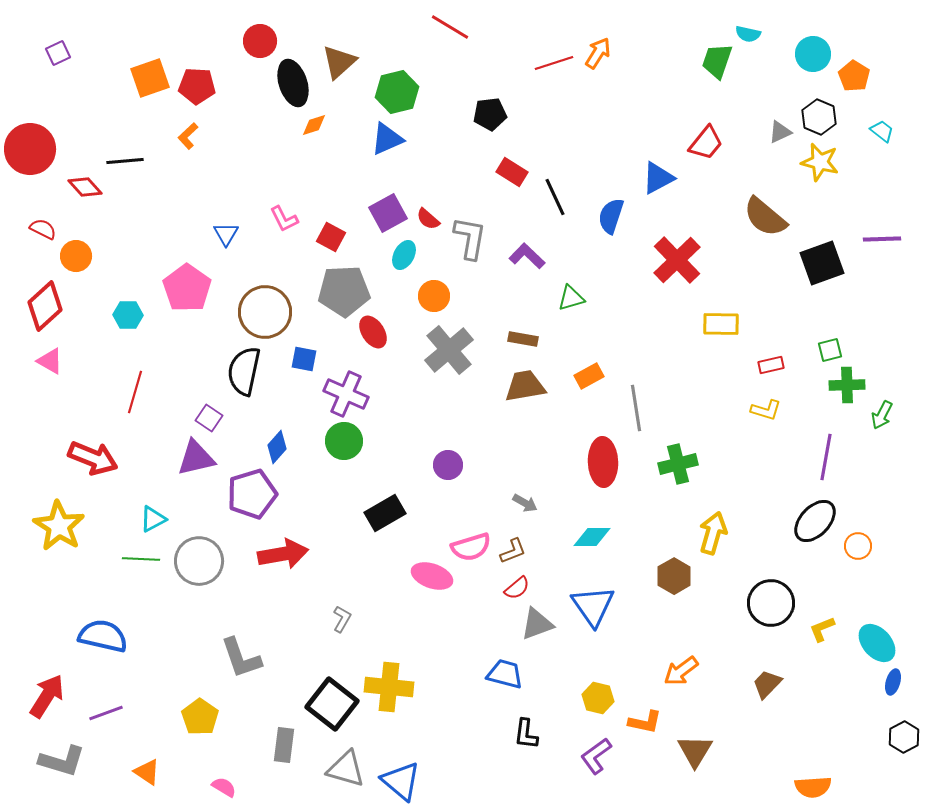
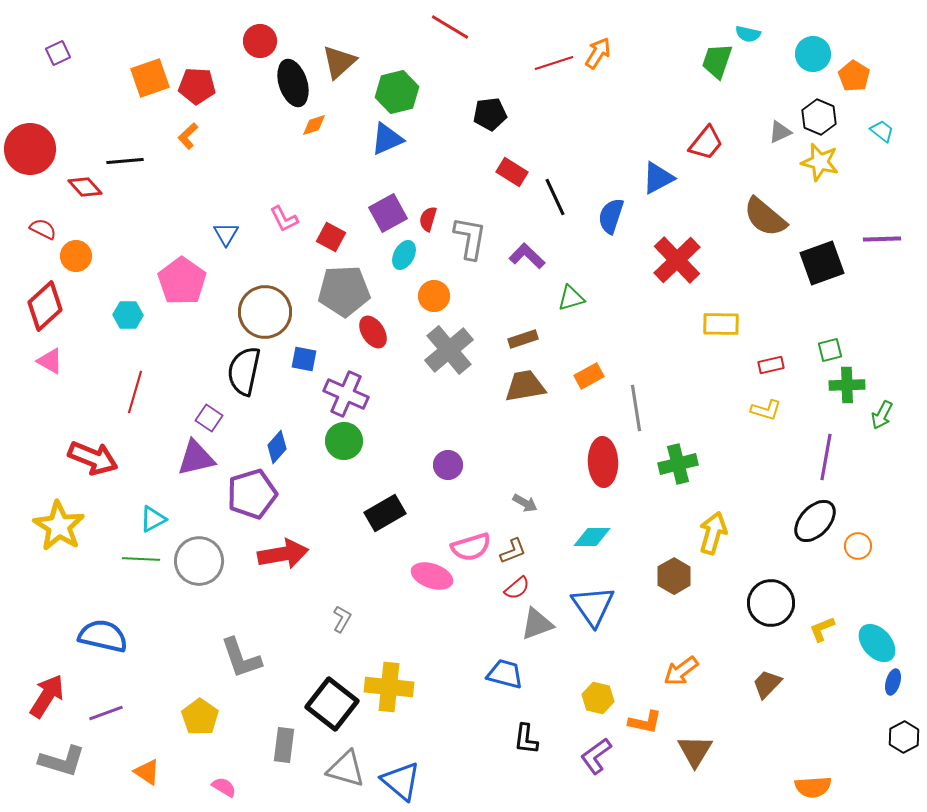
red semicircle at (428, 219): rotated 65 degrees clockwise
pink pentagon at (187, 288): moved 5 px left, 7 px up
brown rectangle at (523, 339): rotated 28 degrees counterclockwise
black L-shape at (526, 734): moved 5 px down
